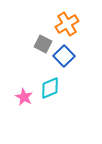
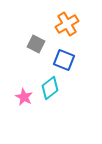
gray square: moved 7 px left
blue square: moved 4 px down; rotated 25 degrees counterclockwise
cyan diamond: rotated 15 degrees counterclockwise
